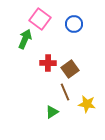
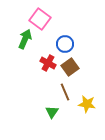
blue circle: moved 9 px left, 20 px down
red cross: rotated 28 degrees clockwise
brown square: moved 2 px up
green triangle: rotated 24 degrees counterclockwise
